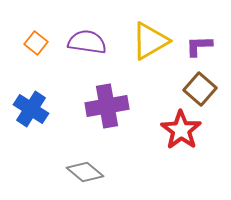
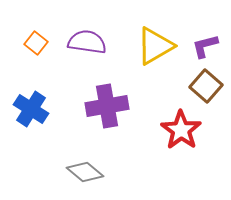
yellow triangle: moved 5 px right, 5 px down
purple L-shape: moved 6 px right; rotated 12 degrees counterclockwise
brown square: moved 6 px right, 3 px up
